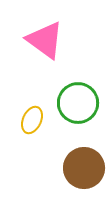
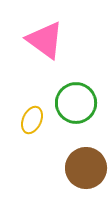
green circle: moved 2 px left
brown circle: moved 2 px right
